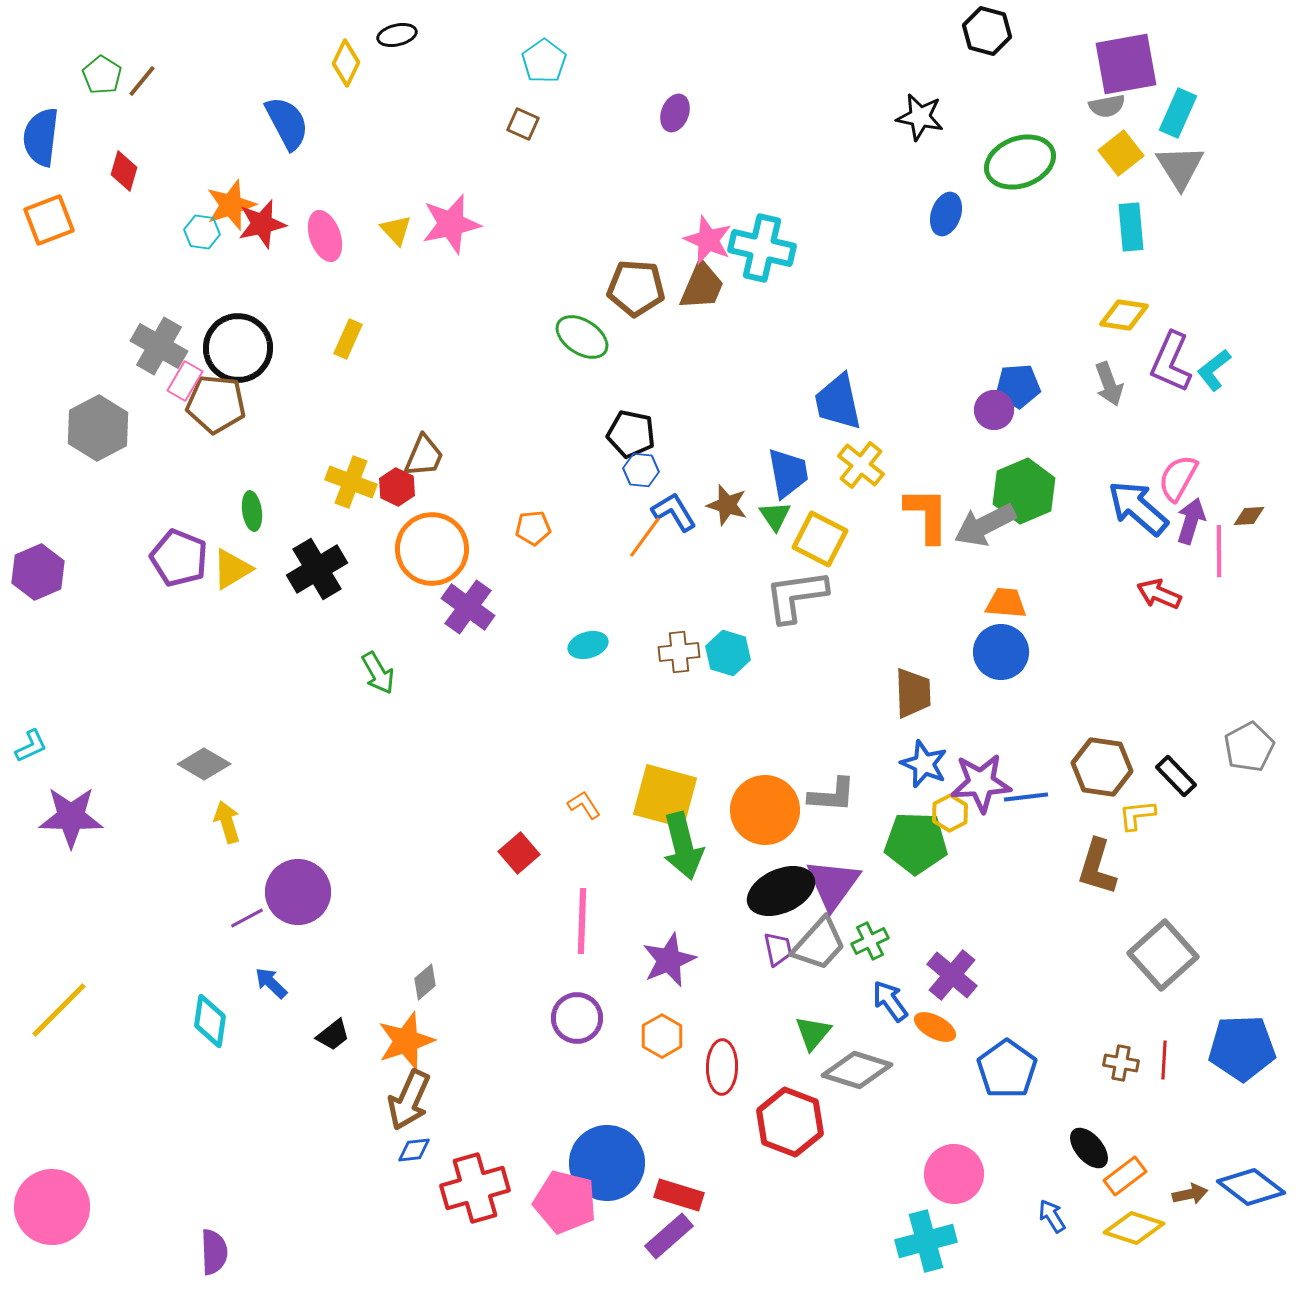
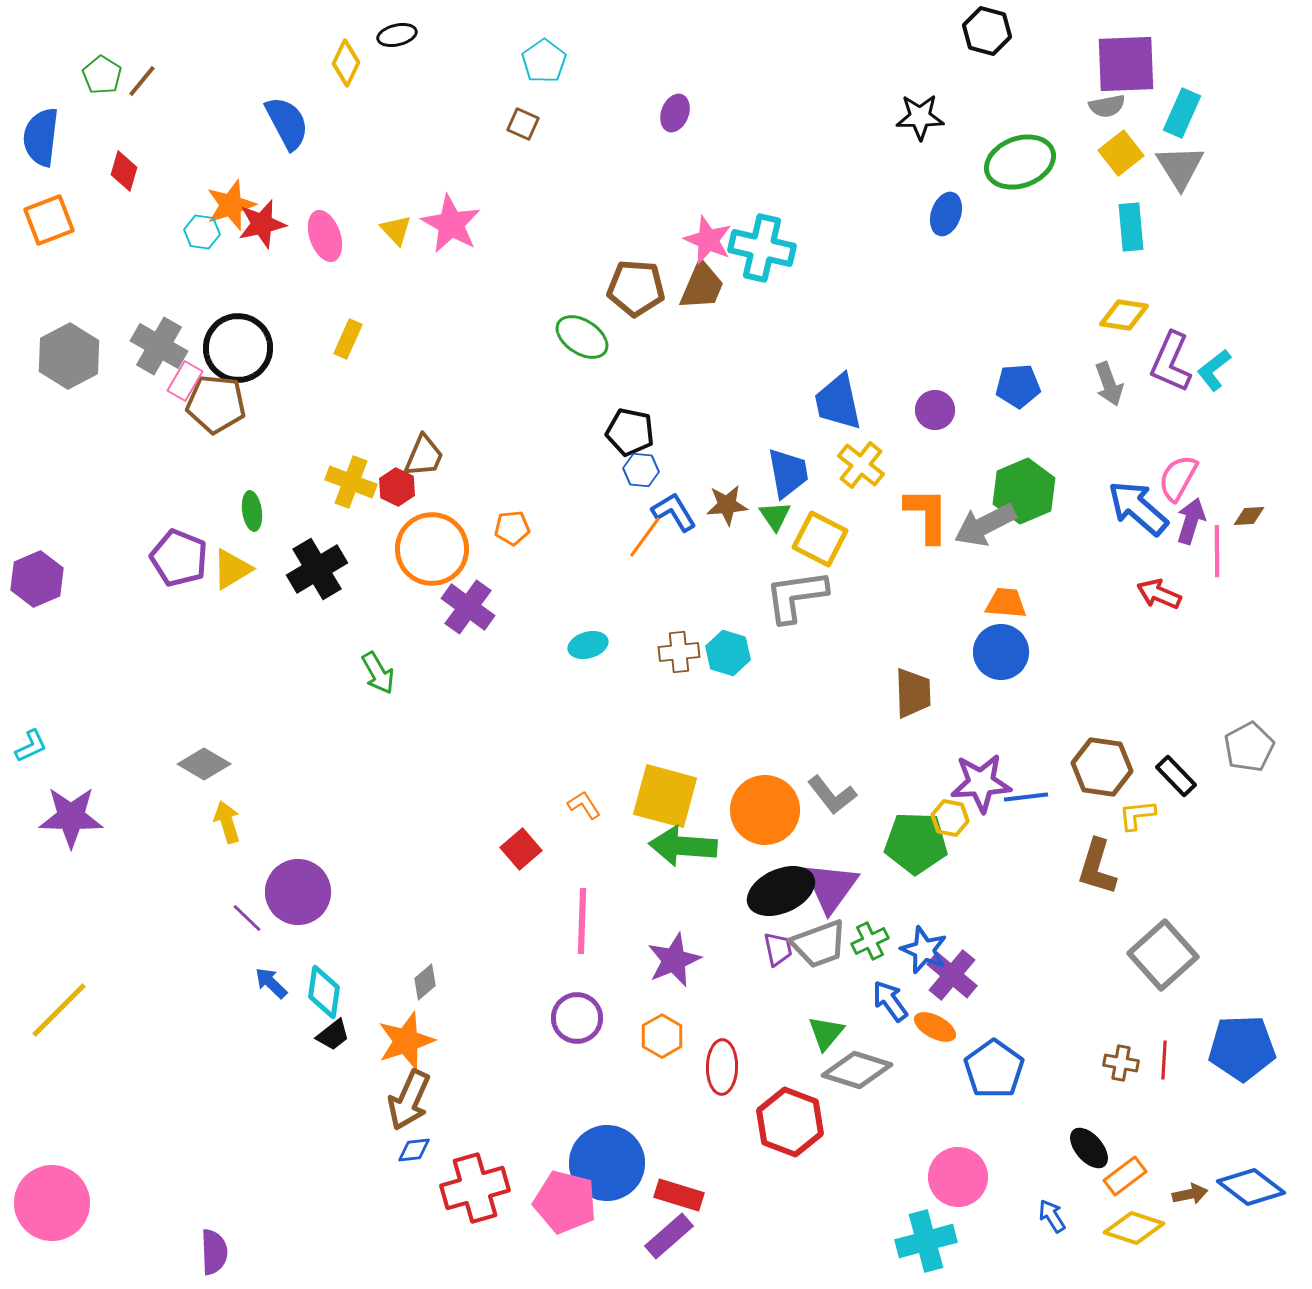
purple square at (1126, 64): rotated 8 degrees clockwise
cyan rectangle at (1178, 113): moved 4 px right
black star at (920, 117): rotated 12 degrees counterclockwise
pink star at (451, 224): rotated 30 degrees counterclockwise
purple circle at (994, 410): moved 59 px left
gray hexagon at (98, 428): moved 29 px left, 72 px up
black pentagon at (631, 434): moved 1 px left, 2 px up
brown star at (727, 505): rotated 21 degrees counterclockwise
orange pentagon at (533, 528): moved 21 px left
pink line at (1219, 551): moved 2 px left
purple hexagon at (38, 572): moved 1 px left, 7 px down
blue star at (924, 764): moved 186 px down
gray L-shape at (832, 795): rotated 48 degrees clockwise
yellow hexagon at (950, 813): moved 5 px down; rotated 21 degrees counterclockwise
green arrow at (683, 846): rotated 108 degrees clockwise
red square at (519, 853): moved 2 px right, 4 px up
purple triangle at (833, 884): moved 2 px left, 3 px down
purple line at (247, 918): rotated 72 degrees clockwise
gray trapezoid at (819, 944): rotated 28 degrees clockwise
purple star at (669, 960): moved 5 px right
cyan diamond at (210, 1021): moved 114 px right, 29 px up
green triangle at (813, 1033): moved 13 px right
blue pentagon at (1007, 1069): moved 13 px left
pink circle at (954, 1174): moved 4 px right, 3 px down
pink circle at (52, 1207): moved 4 px up
